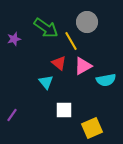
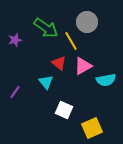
purple star: moved 1 px right, 1 px down
white square: rotated 24 degrees clockwise
purple line: moved 3 px right, 23 px up
